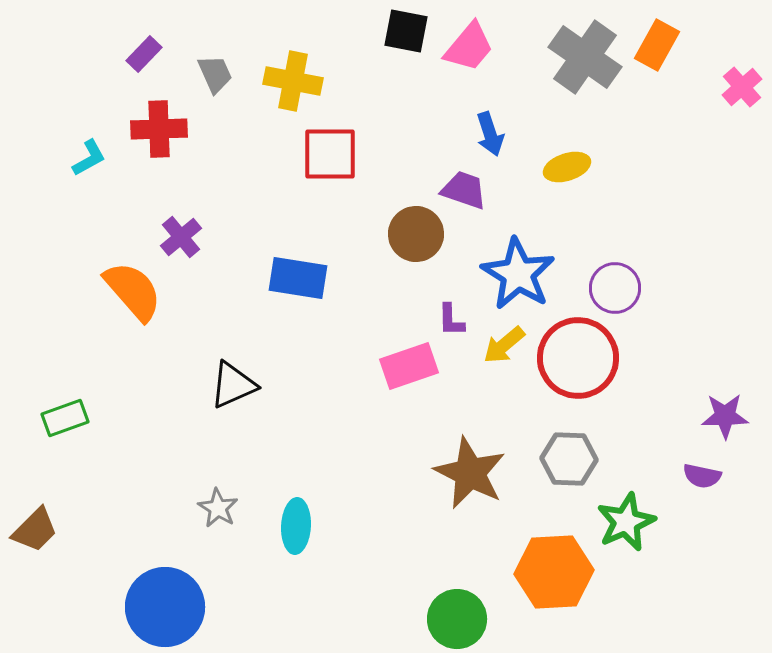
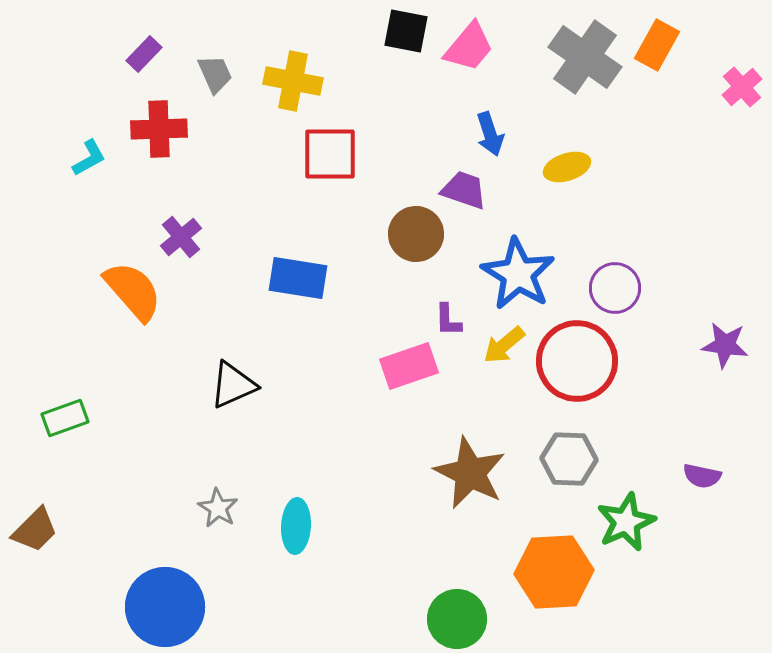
purple L-shape: moved 3 px left
red circle: moved 1 px left, 3 px down
purple star: moved 71 px up; rotated 9 degrees clockwise
